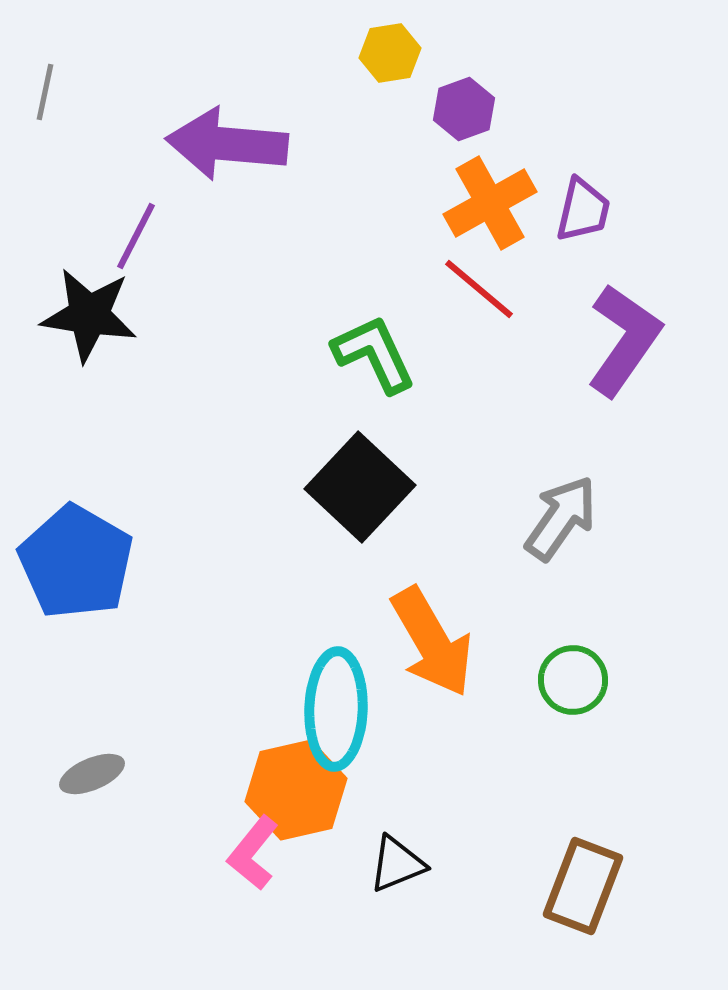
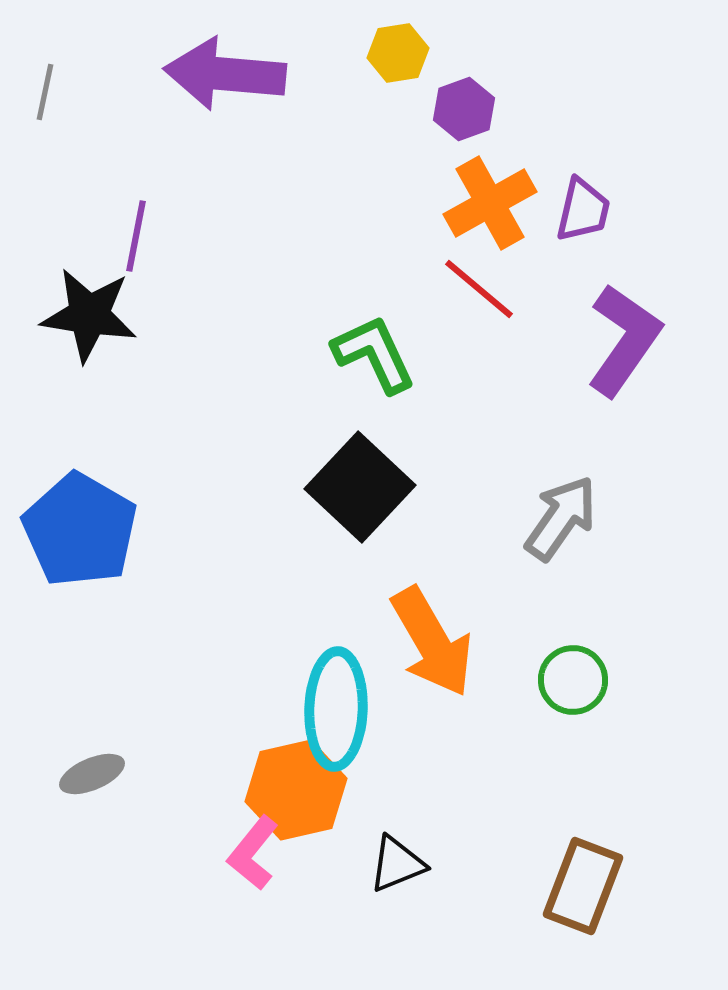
yellow hexagon: moved 8 px right
purple arrow: moved 2 px left, 70 px up
purple line: rotated 16 degrees counterclockwise
blue pentagon: moved 4 px right, 32 px up
